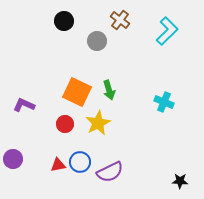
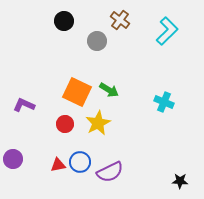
green arrow: rotated 42 degrees counterclockwise
